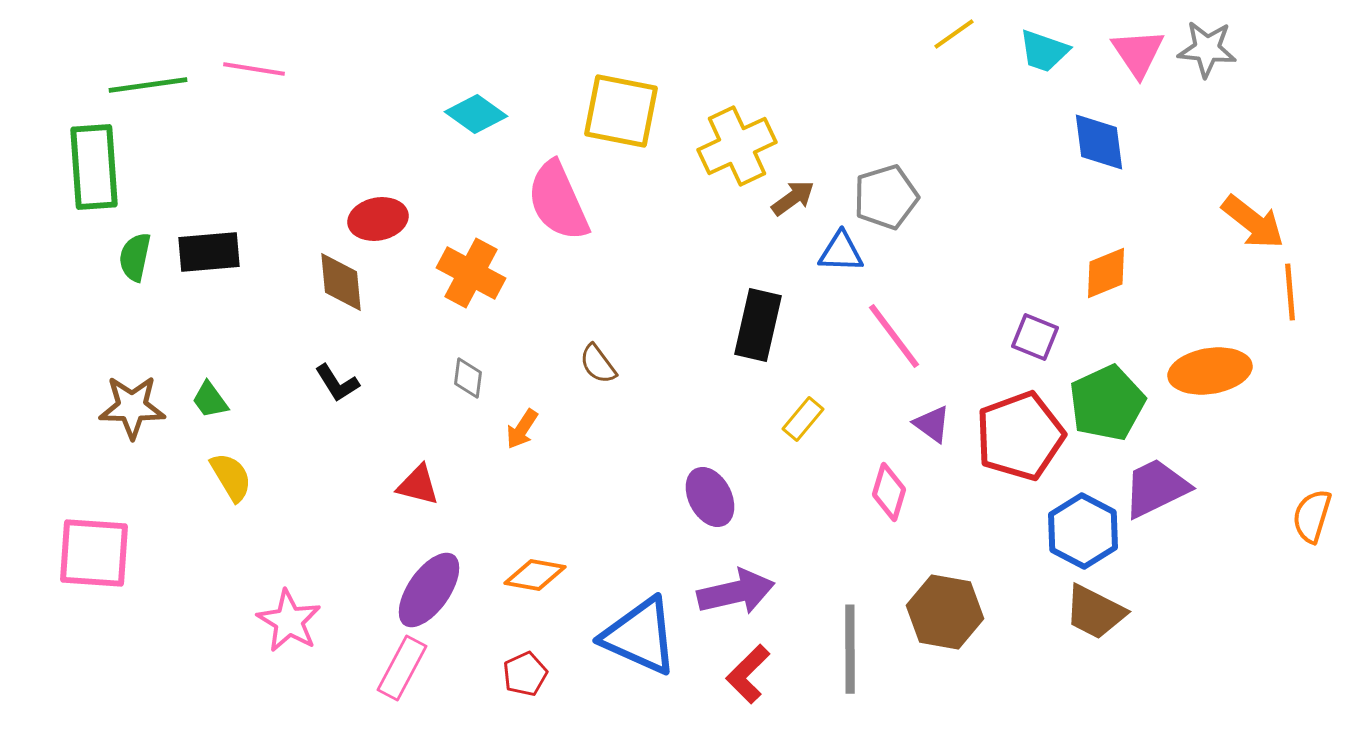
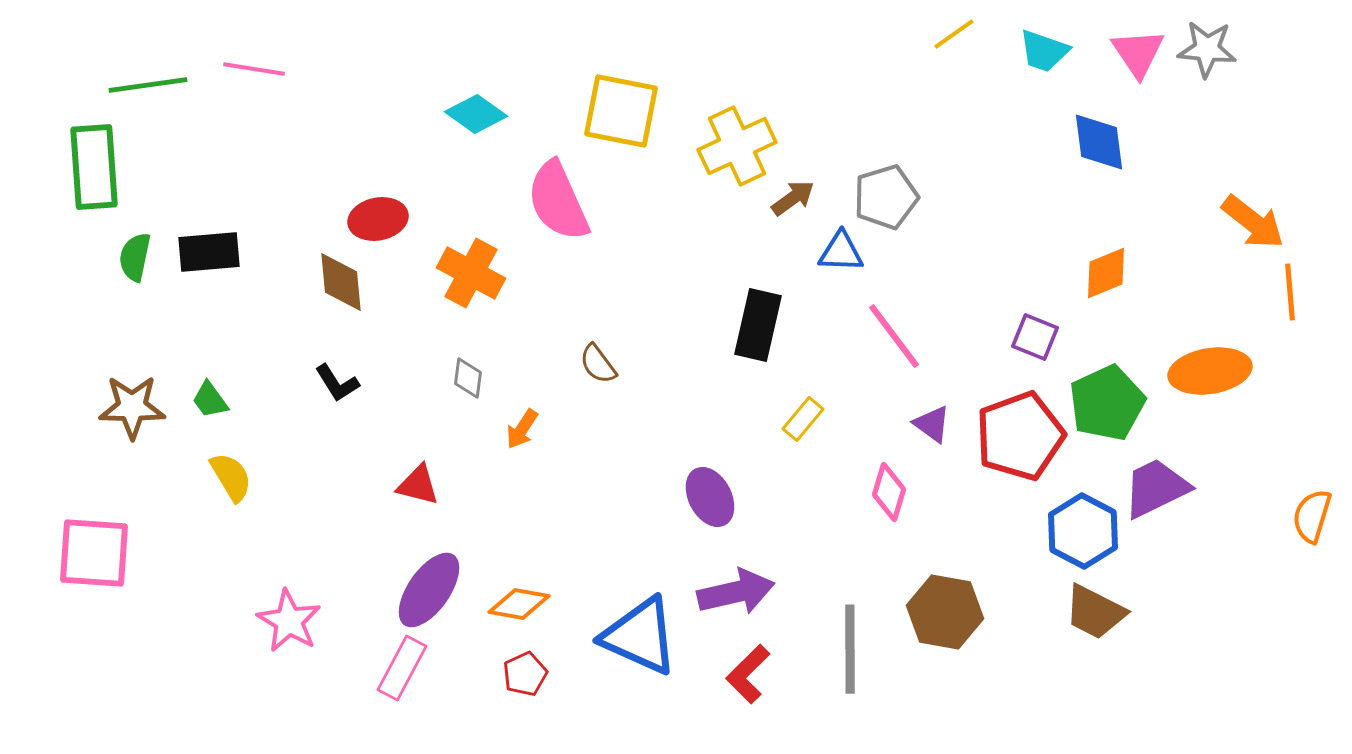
orange diamond at (535, 575): moved 16 px left, 29 px down
